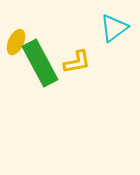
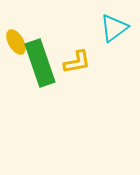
yellow ellipse: rotated 55 degrees counterclockwise
green rectangle: rotated 9 degrees clockwise
